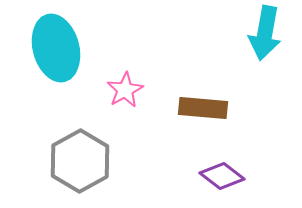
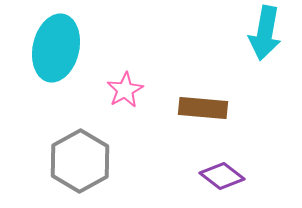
cyan ellipse: rotated 28 degrees clockwise
